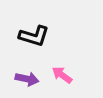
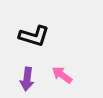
purple arrow: rotated 85 degrees clockwise
